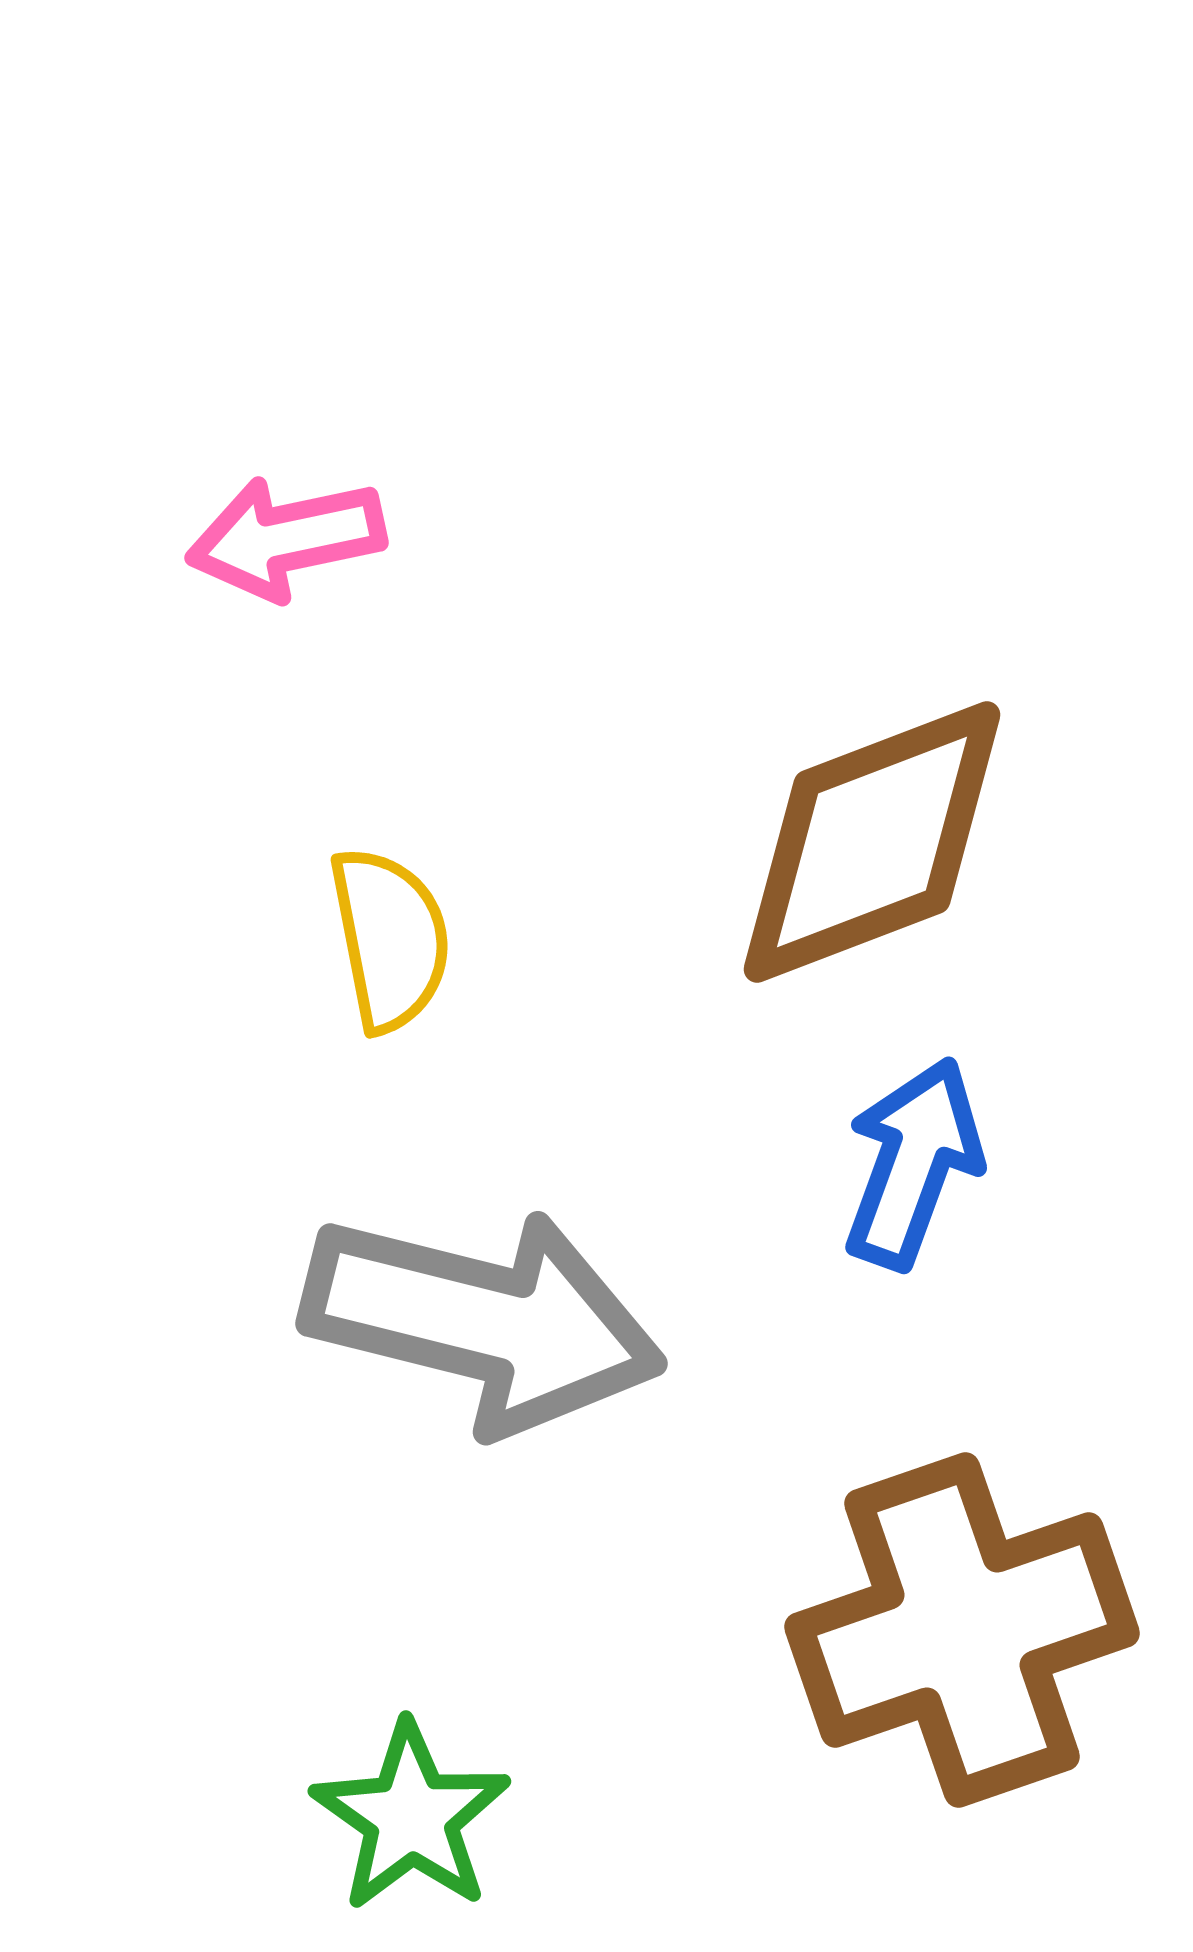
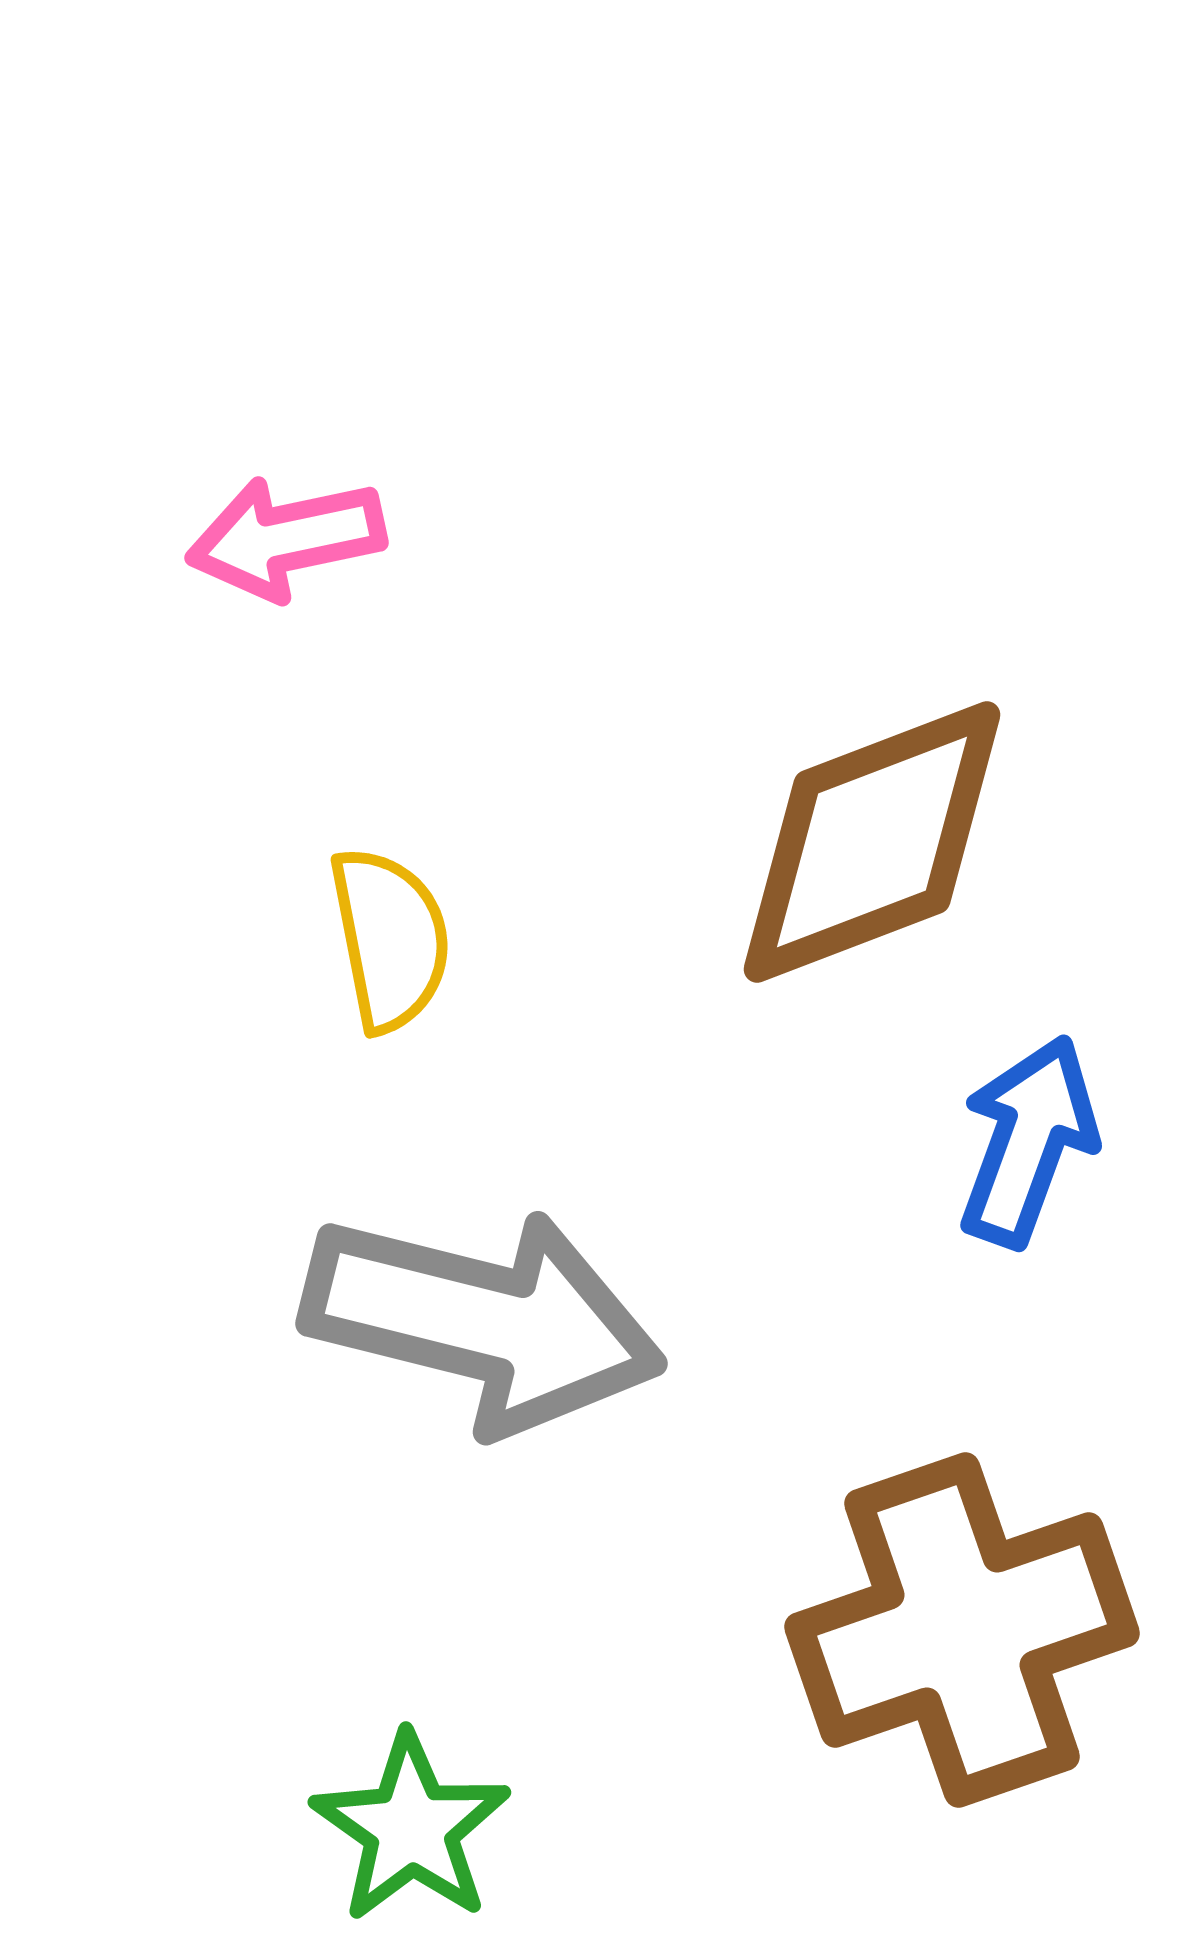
blue arrow: moved 115 px right, 22 px up
green star: moved 11 px down
